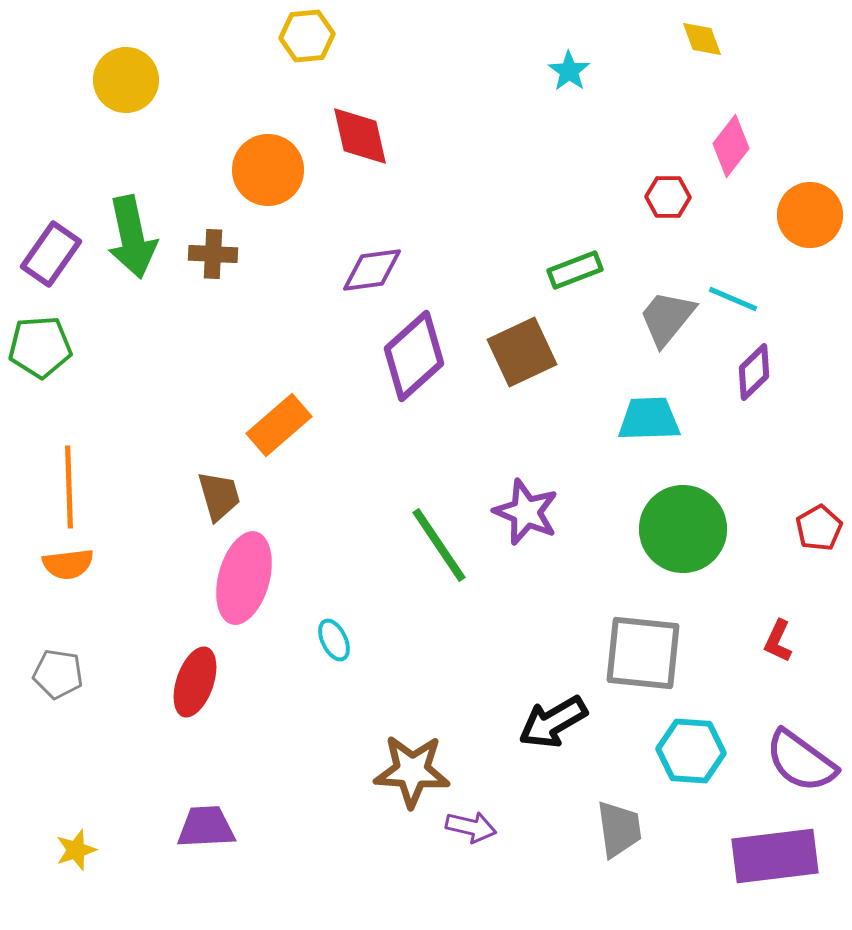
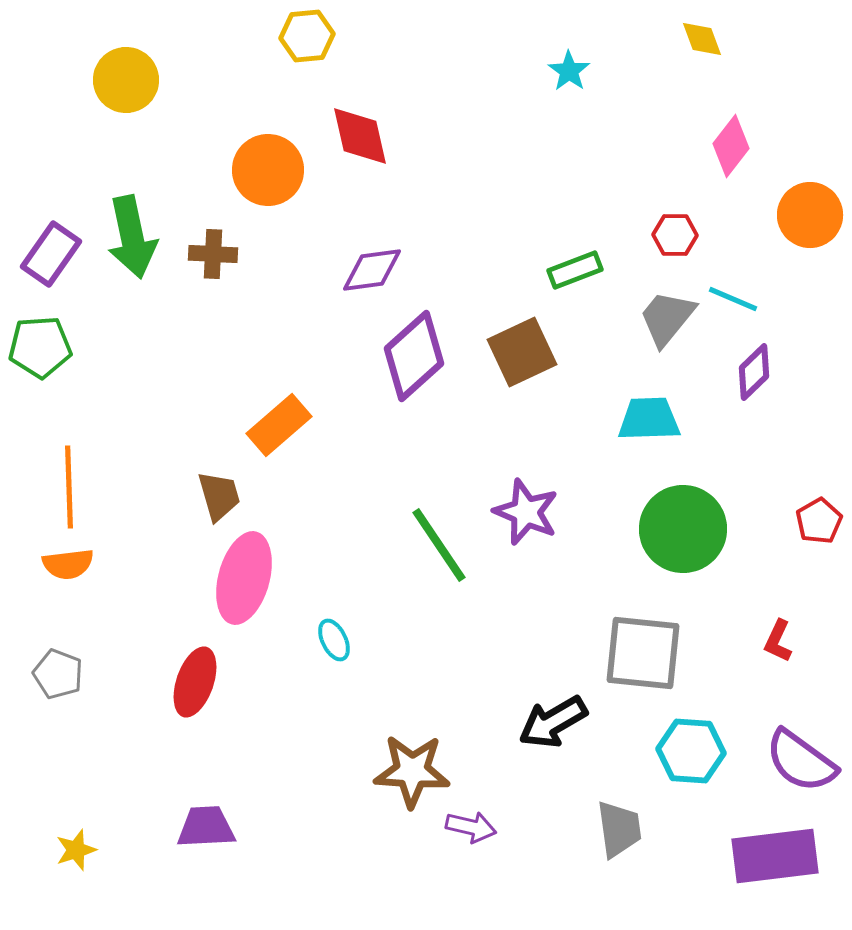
red hexagon at (668, 197): moved 7 px right, 38 px down
red pentagon at (819, 528): moved 7 px up
gray pentagon at (58, 674): rotated 12 degrees clockwise
